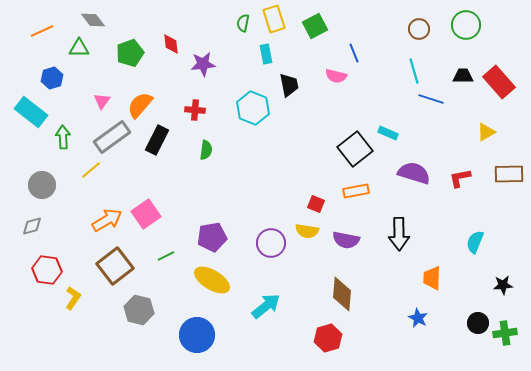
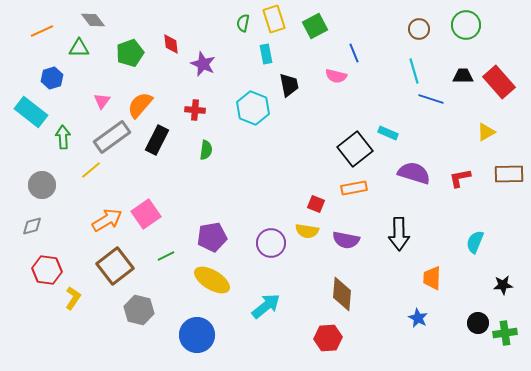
purple star at (203, 64): rotated 30 degrees clockwise
orange rectangle at (356, 191): moved 2 px left, 3 px up
red hexagon at (328, 338): rotated 12 degrees clockwise
